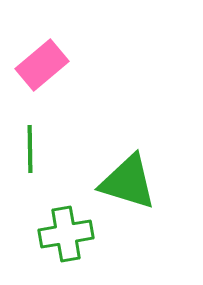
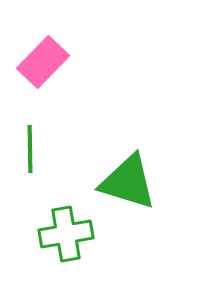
pink rectangle: moved 1 px right, 3 px up; rotated 6 degrees counterclockwise
